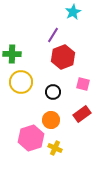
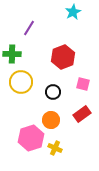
purple line: moved 24 px left, 7 px up
